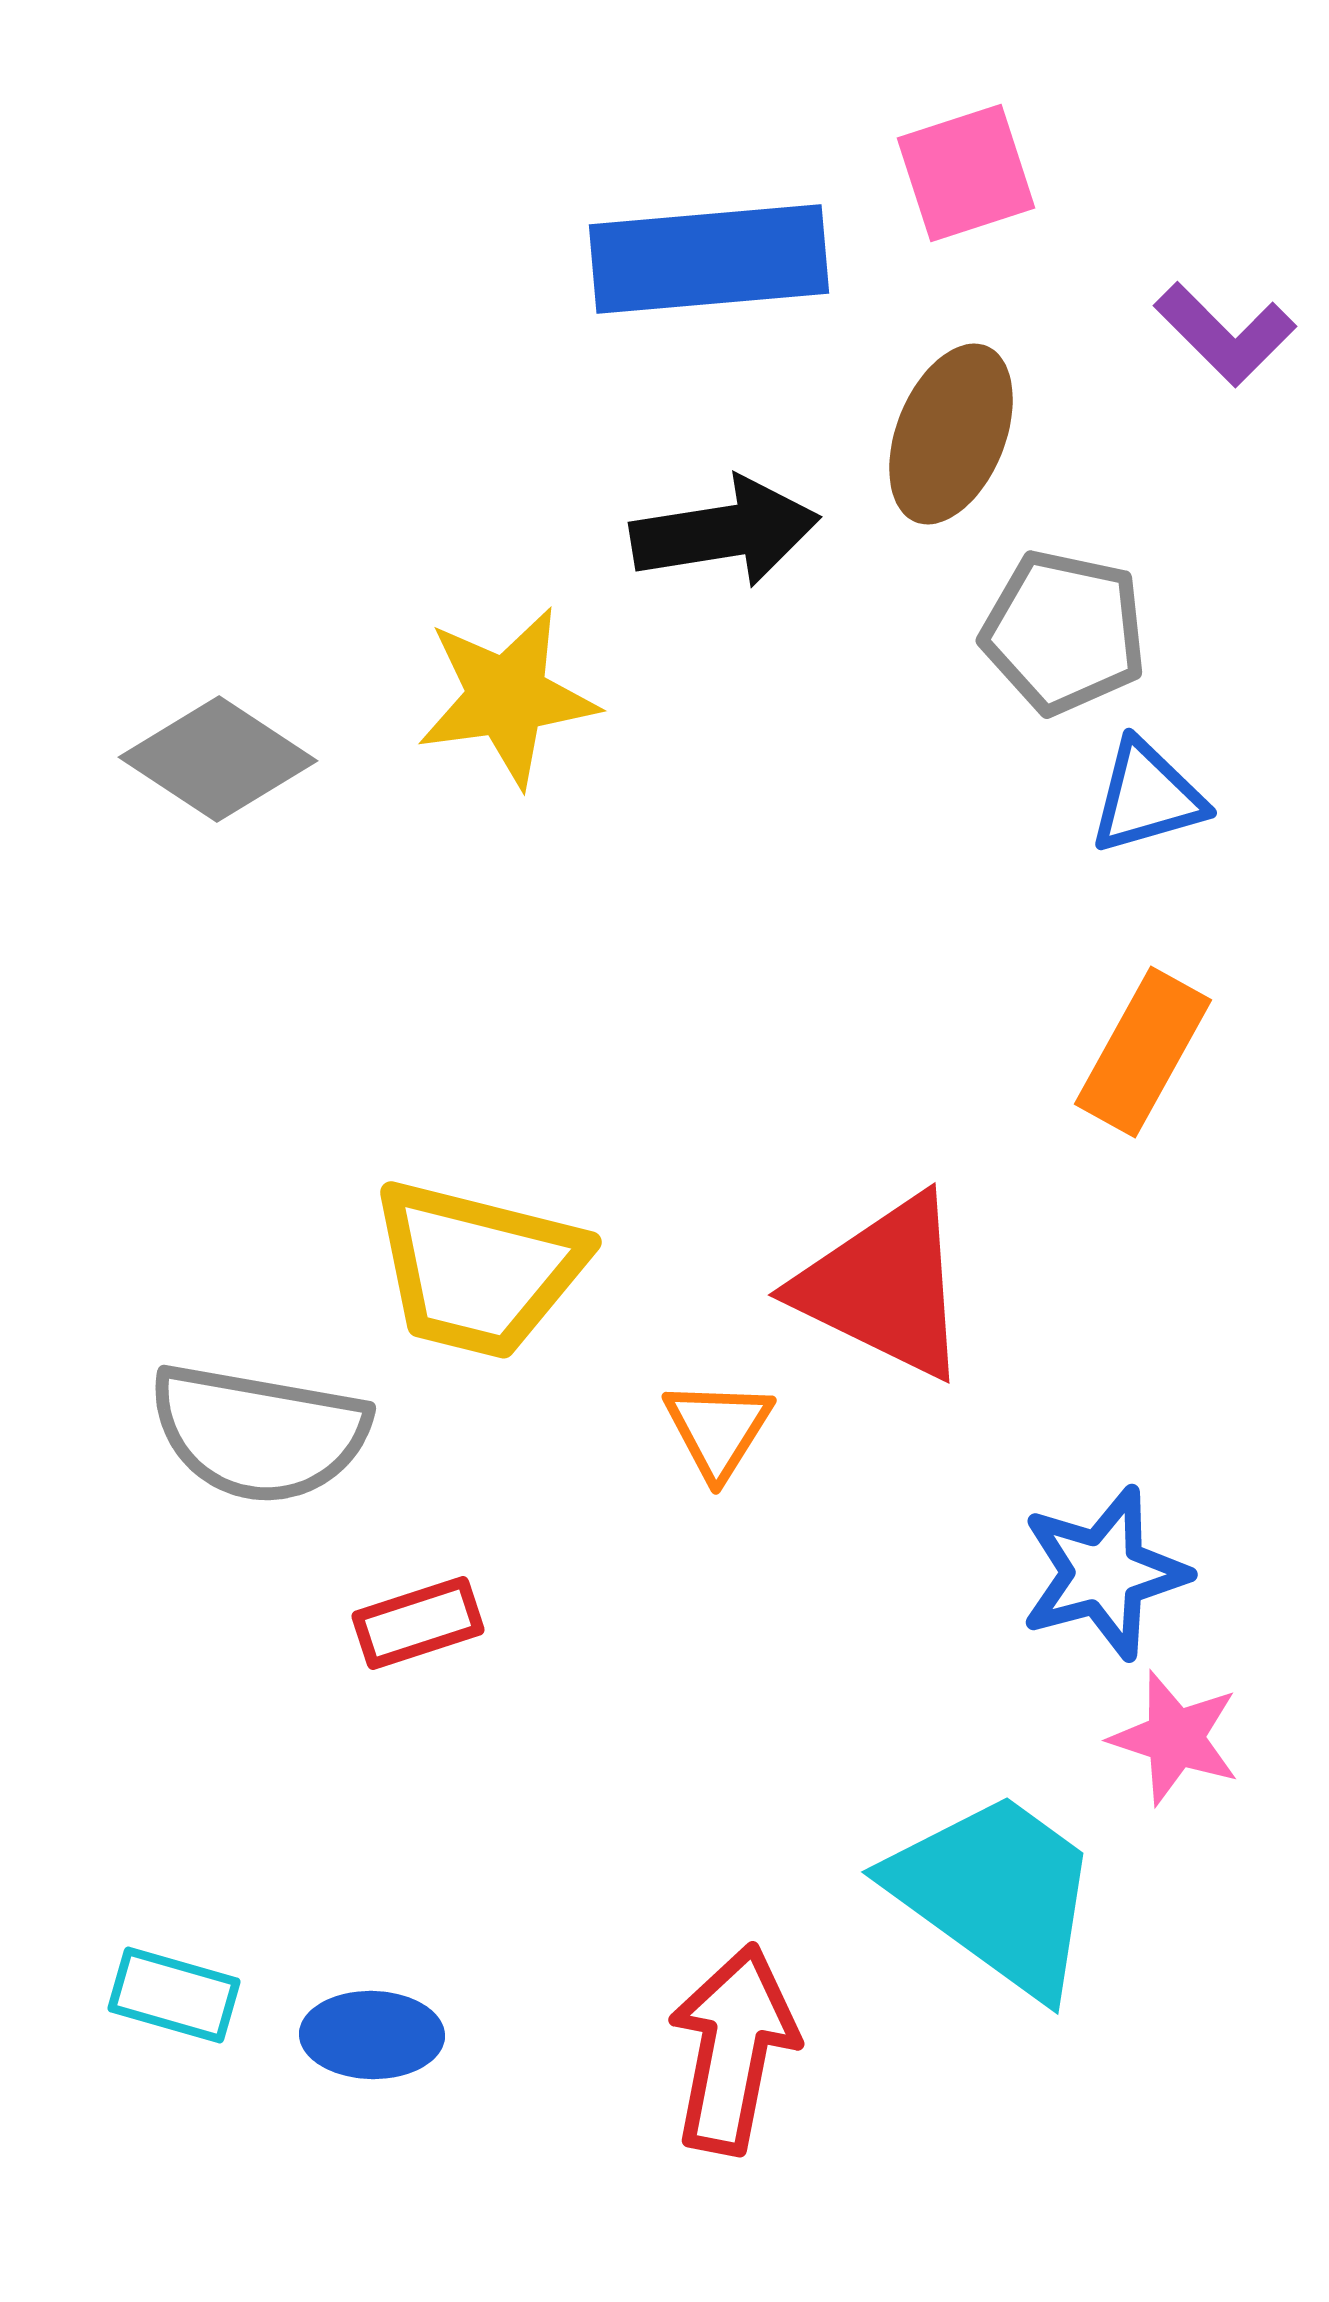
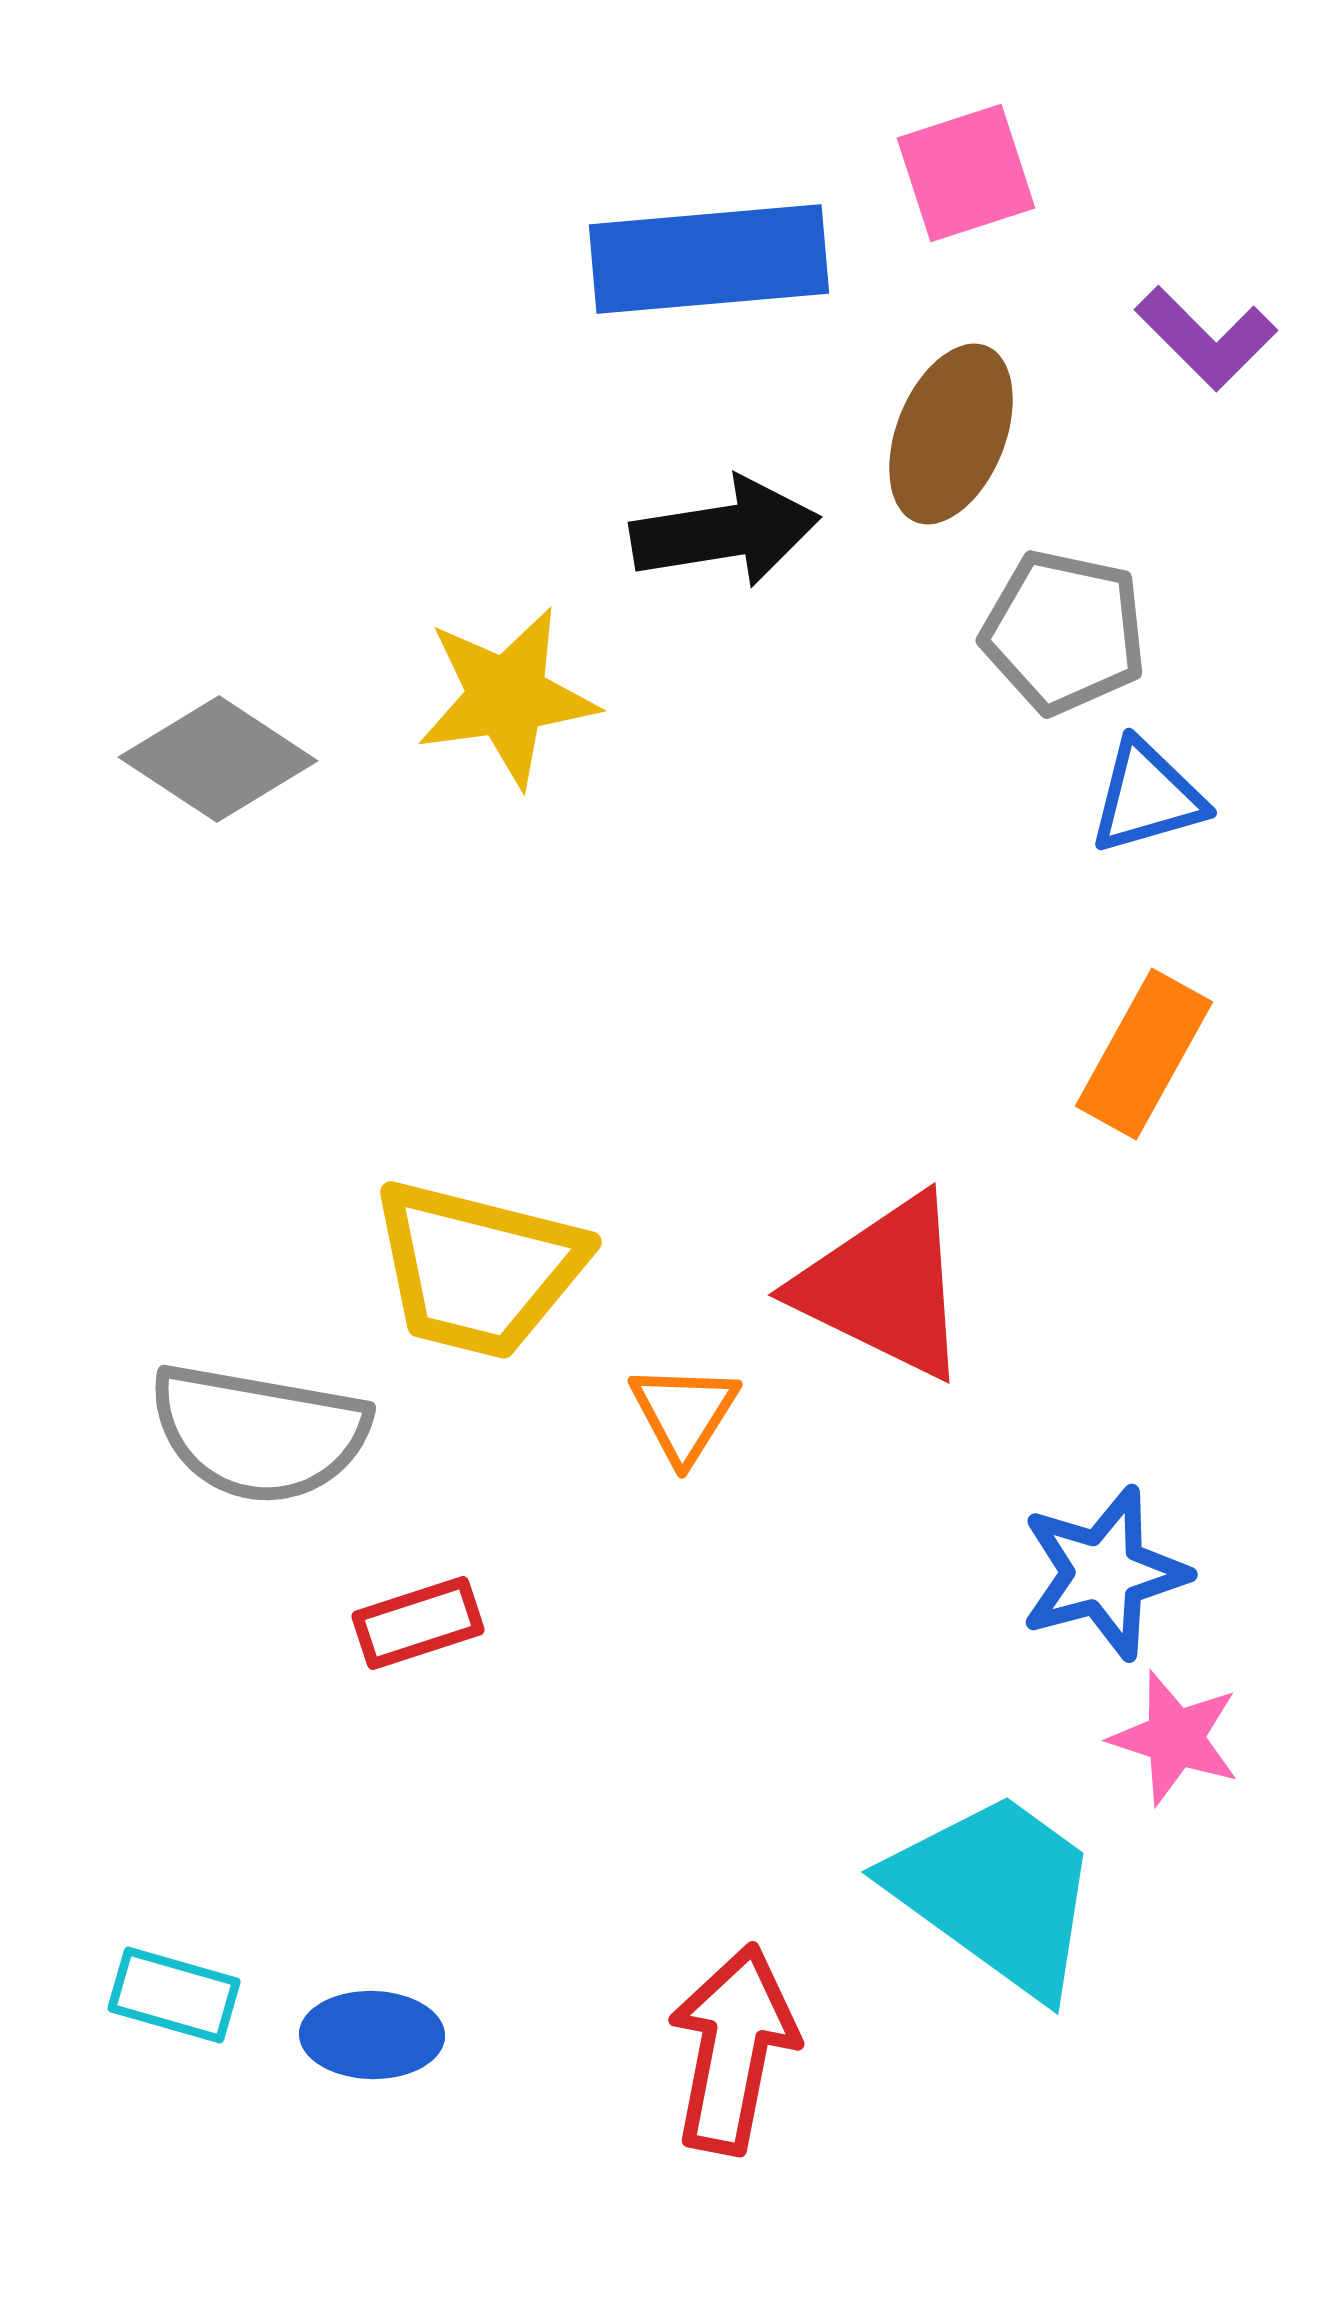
purple L-shape: moved 19 px left, 4 px down
orange rectangle: moved 1 px right, 2 px down
orange triangle: moved 34 px left, 16 px up
